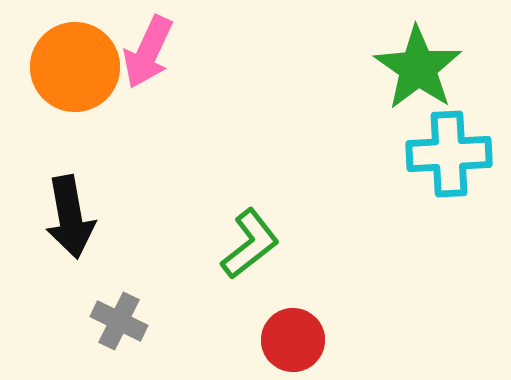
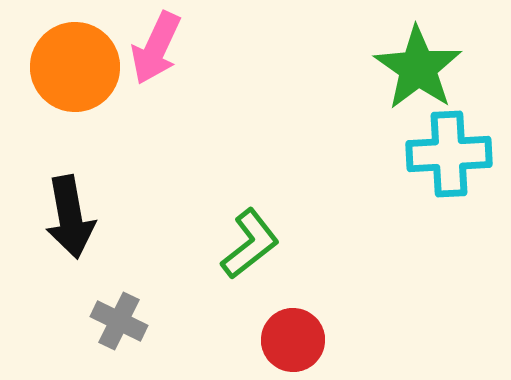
pink arrow: moved 8 px right, 4 px up
